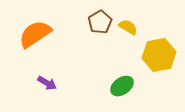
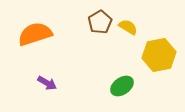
orange semicircle: rotated 16 degrees clockwise
